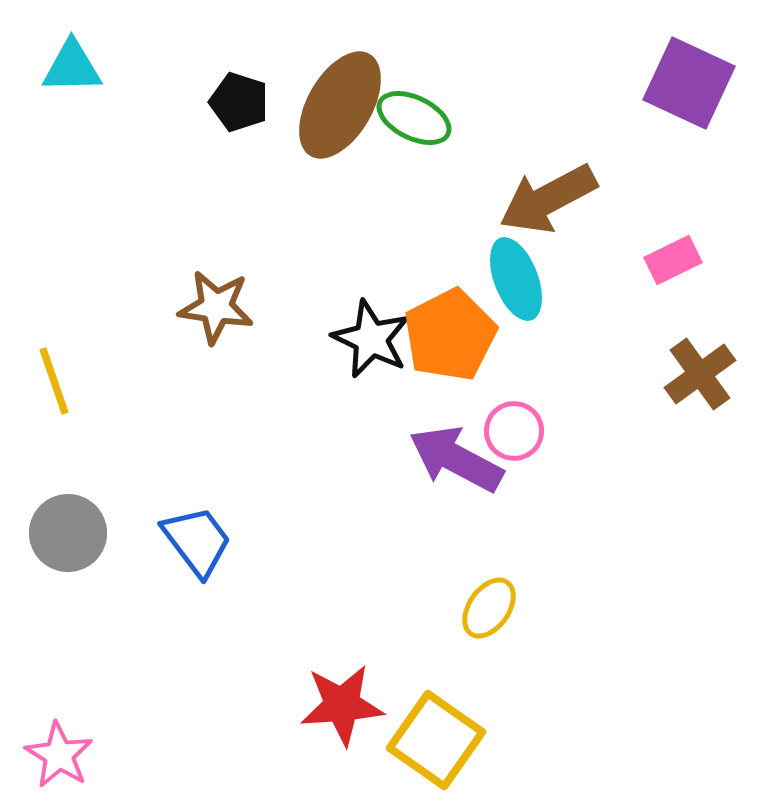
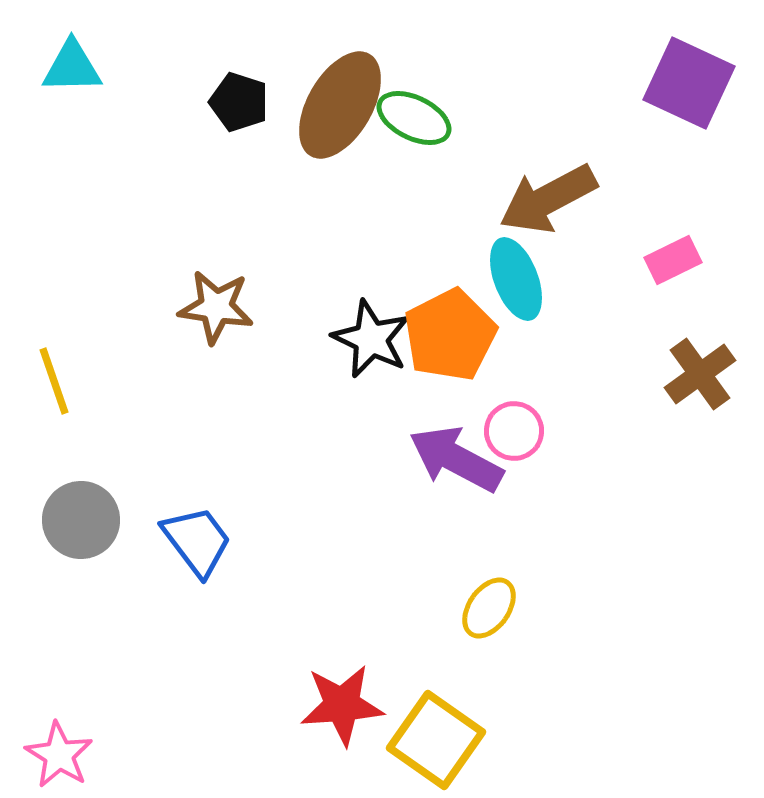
gray circle: moved 13 px right, 13 px up
